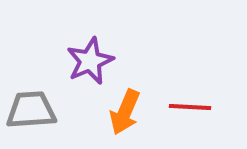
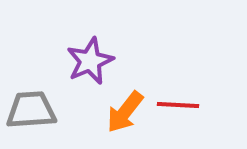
red line: moved 12 px left, 2 px up
orange arrow: rotated 15 degrees clockwise
